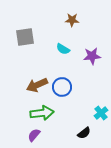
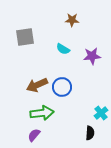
black semicircle: moved 6 px right; rotated 48 degrees counterclockwise
